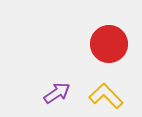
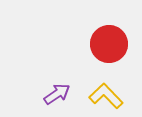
purple arrow: moved 1 px down
